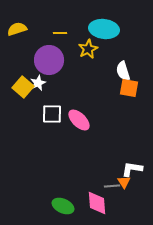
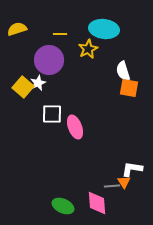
yellow line: moved 1 px down
pink ellipse: moved 4 px left, 7 px down; rotated 25 degrees clockwise
